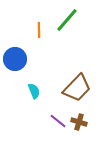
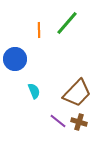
green line: moved 3 px down
brown trapezoid: moved 5 px down
